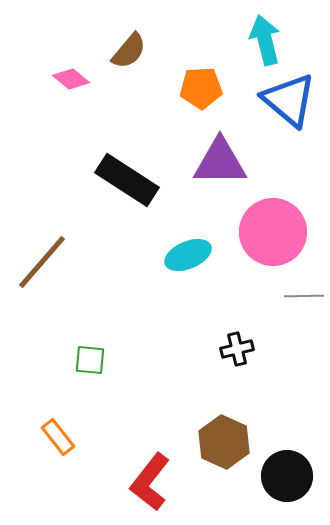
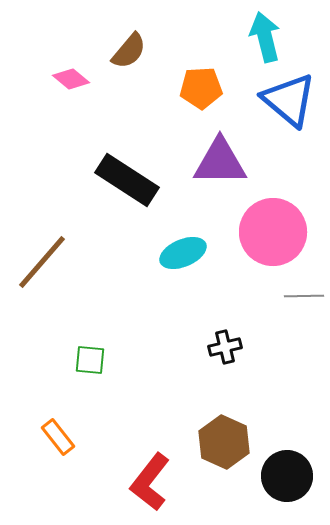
cyan arrow: moved 3 px up
cyan ellipse: moved 5 px left, 2 px up
black cross: moved 12 px left, 2 px up
